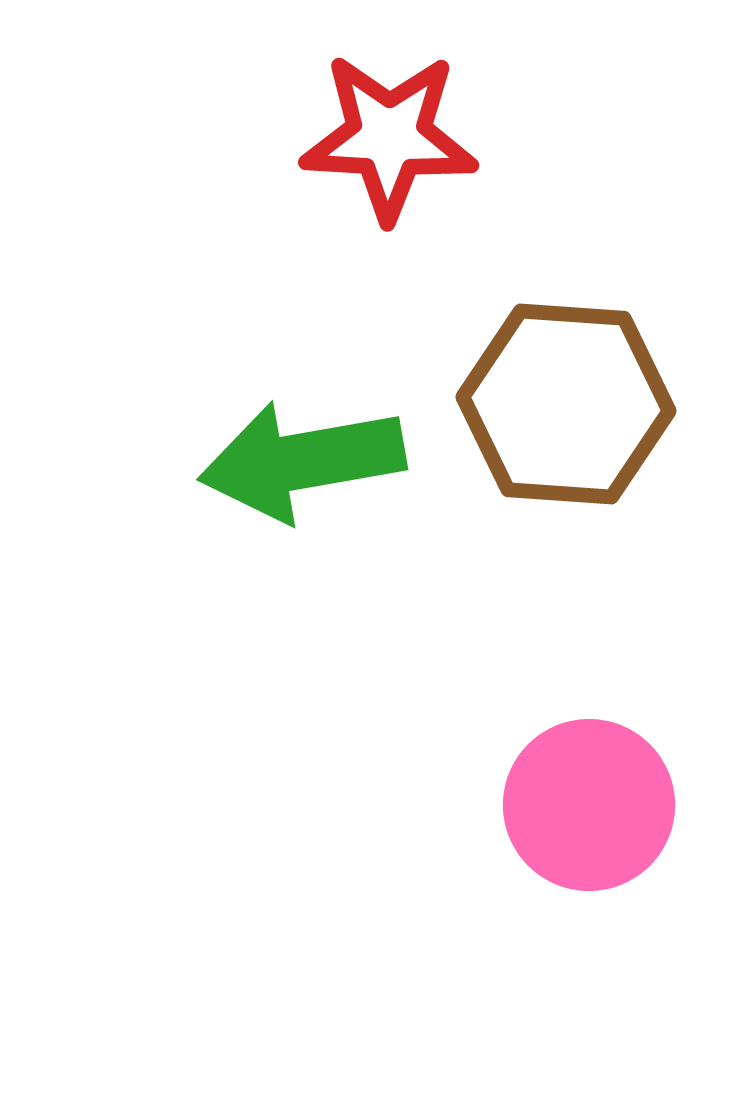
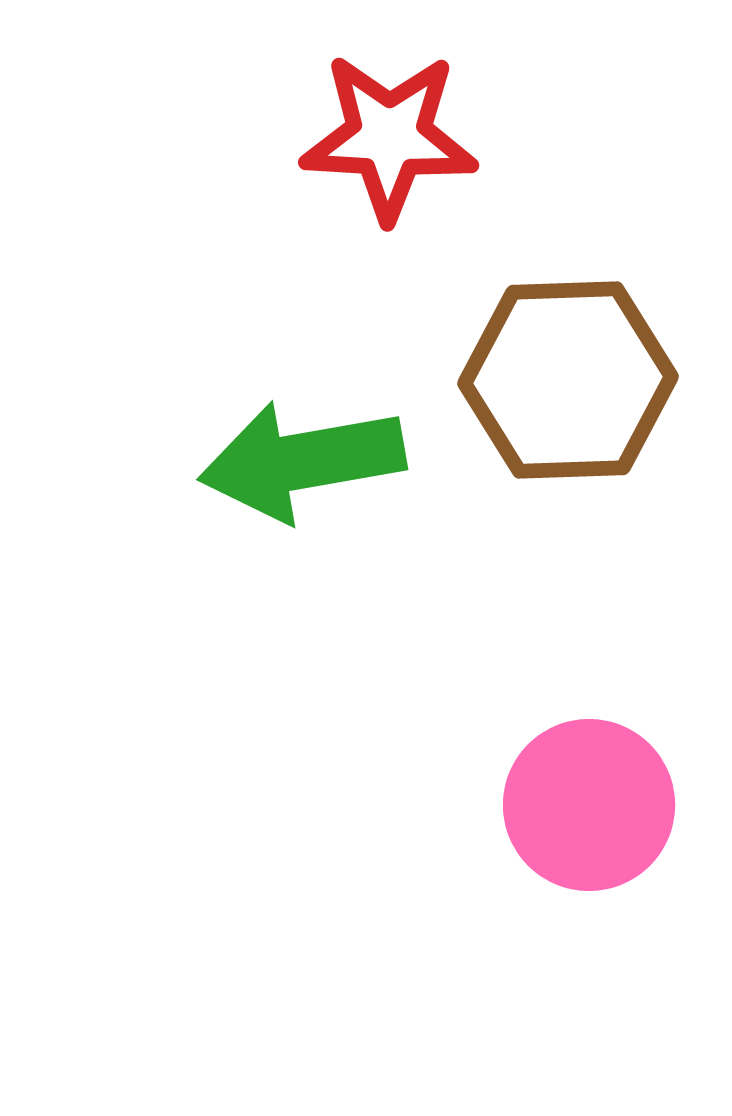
brown hexagon: moved 2 px right, 24 px up; rotated 6 degrees counterclockwise
